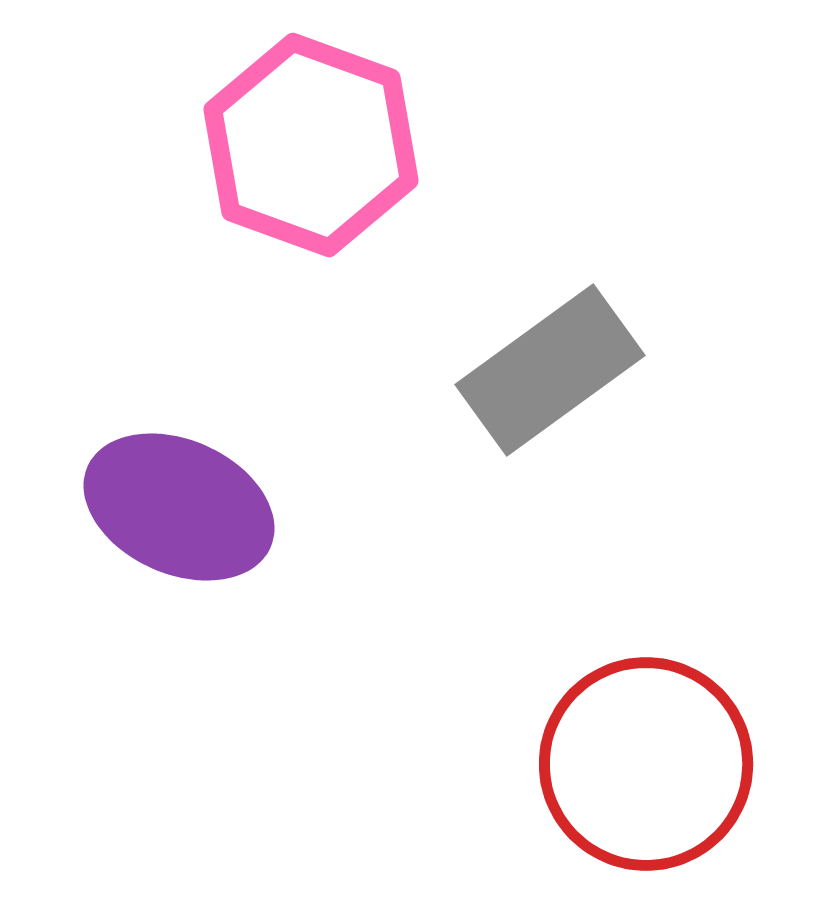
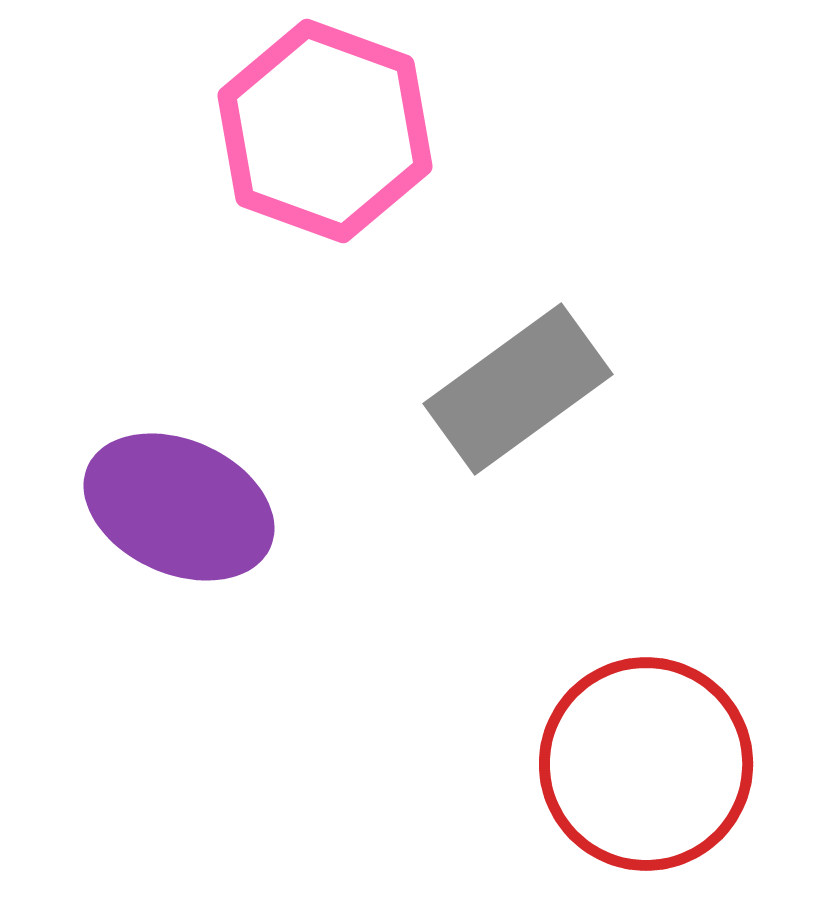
pink hexagon: moved 14 px right, 14 px up
gray rectangle: moved 32 px left, 19 px down
